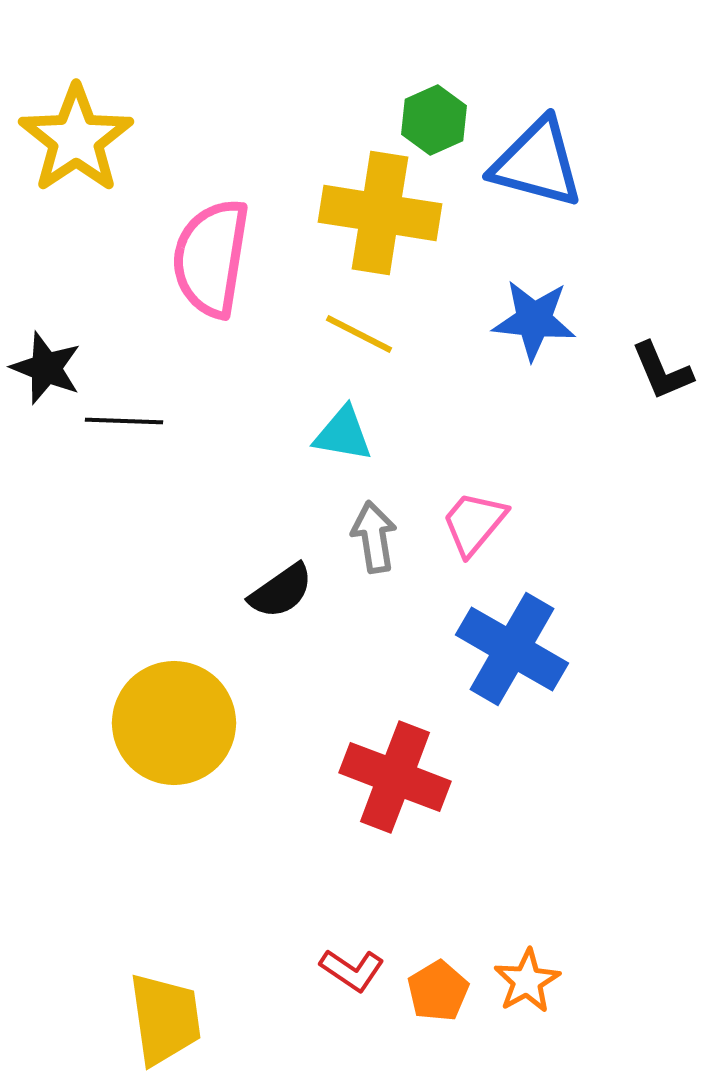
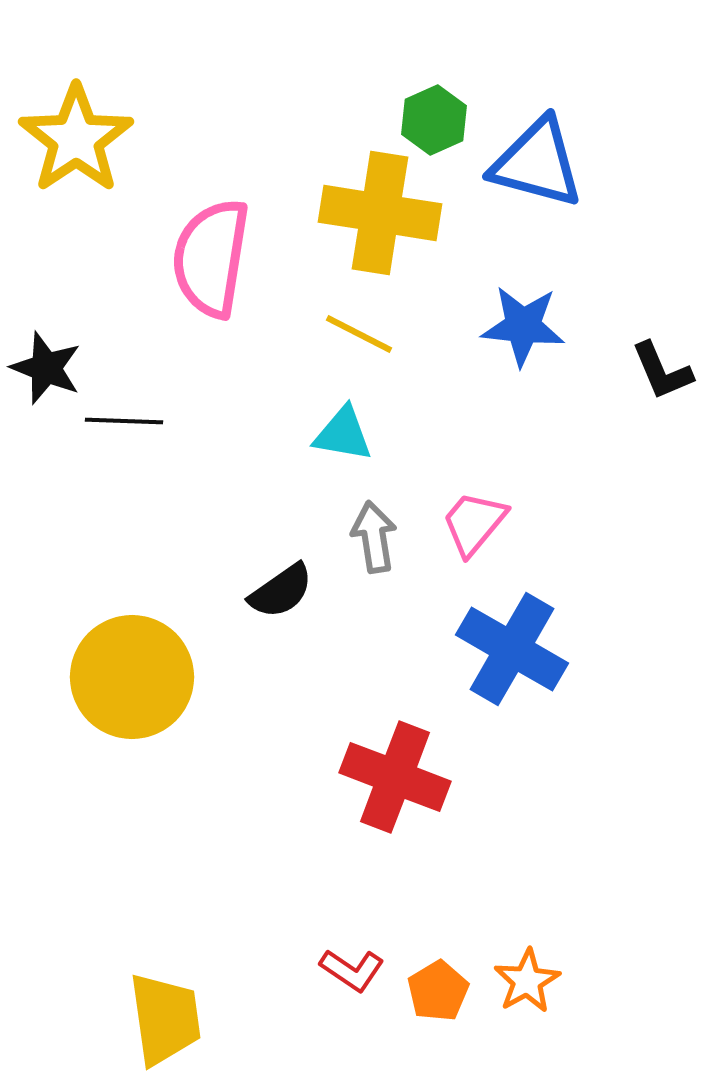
blue star: moved 11 px left, 6 px down
yellow circle: moved 42 px left, 46 px up
